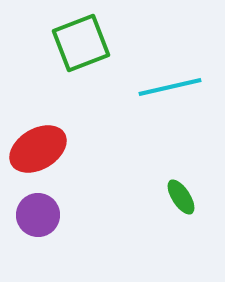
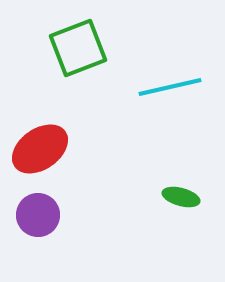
green square: moved 3 px left, 5 px down
red ellipse: moved 2 px right; rotated 4 degrees counterclockwise
green ellipse: rotated 42 degrees counterclockwise
